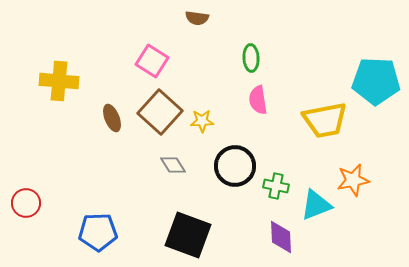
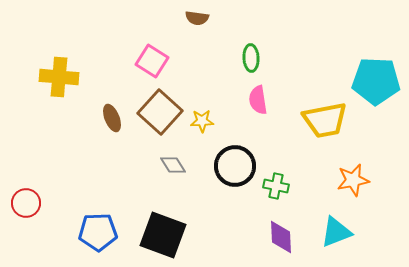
yellow cross: moved 4 px up
cyan triangle: moved 20 px right, 27 px down
black square: moved 25 px left
